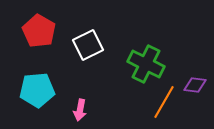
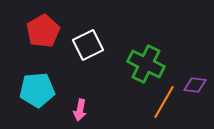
red pentagon: moved 4 px right; rotated 12 degrees clockwise
